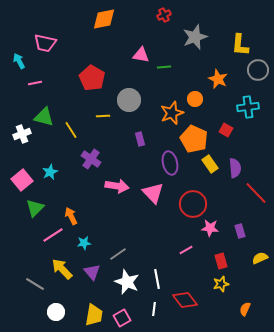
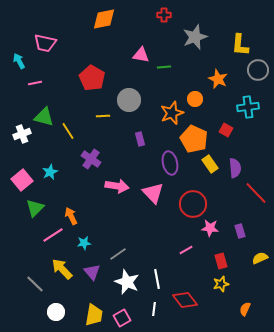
red cross at (164, 15): rotated 24 degrees clockwise
yellow line at (71, 130): moved 3 px left, 1 px down
gray line at (35, 284): rotated 12 degrees clockwise
